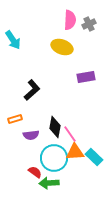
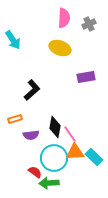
pink semicircle: moved 6 px left, 2 px up
yellow ellipse: moved 2 px left, 1 px down
